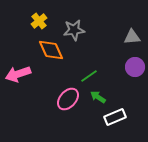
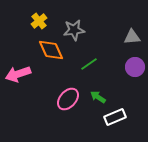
green line: moved 12 px up
